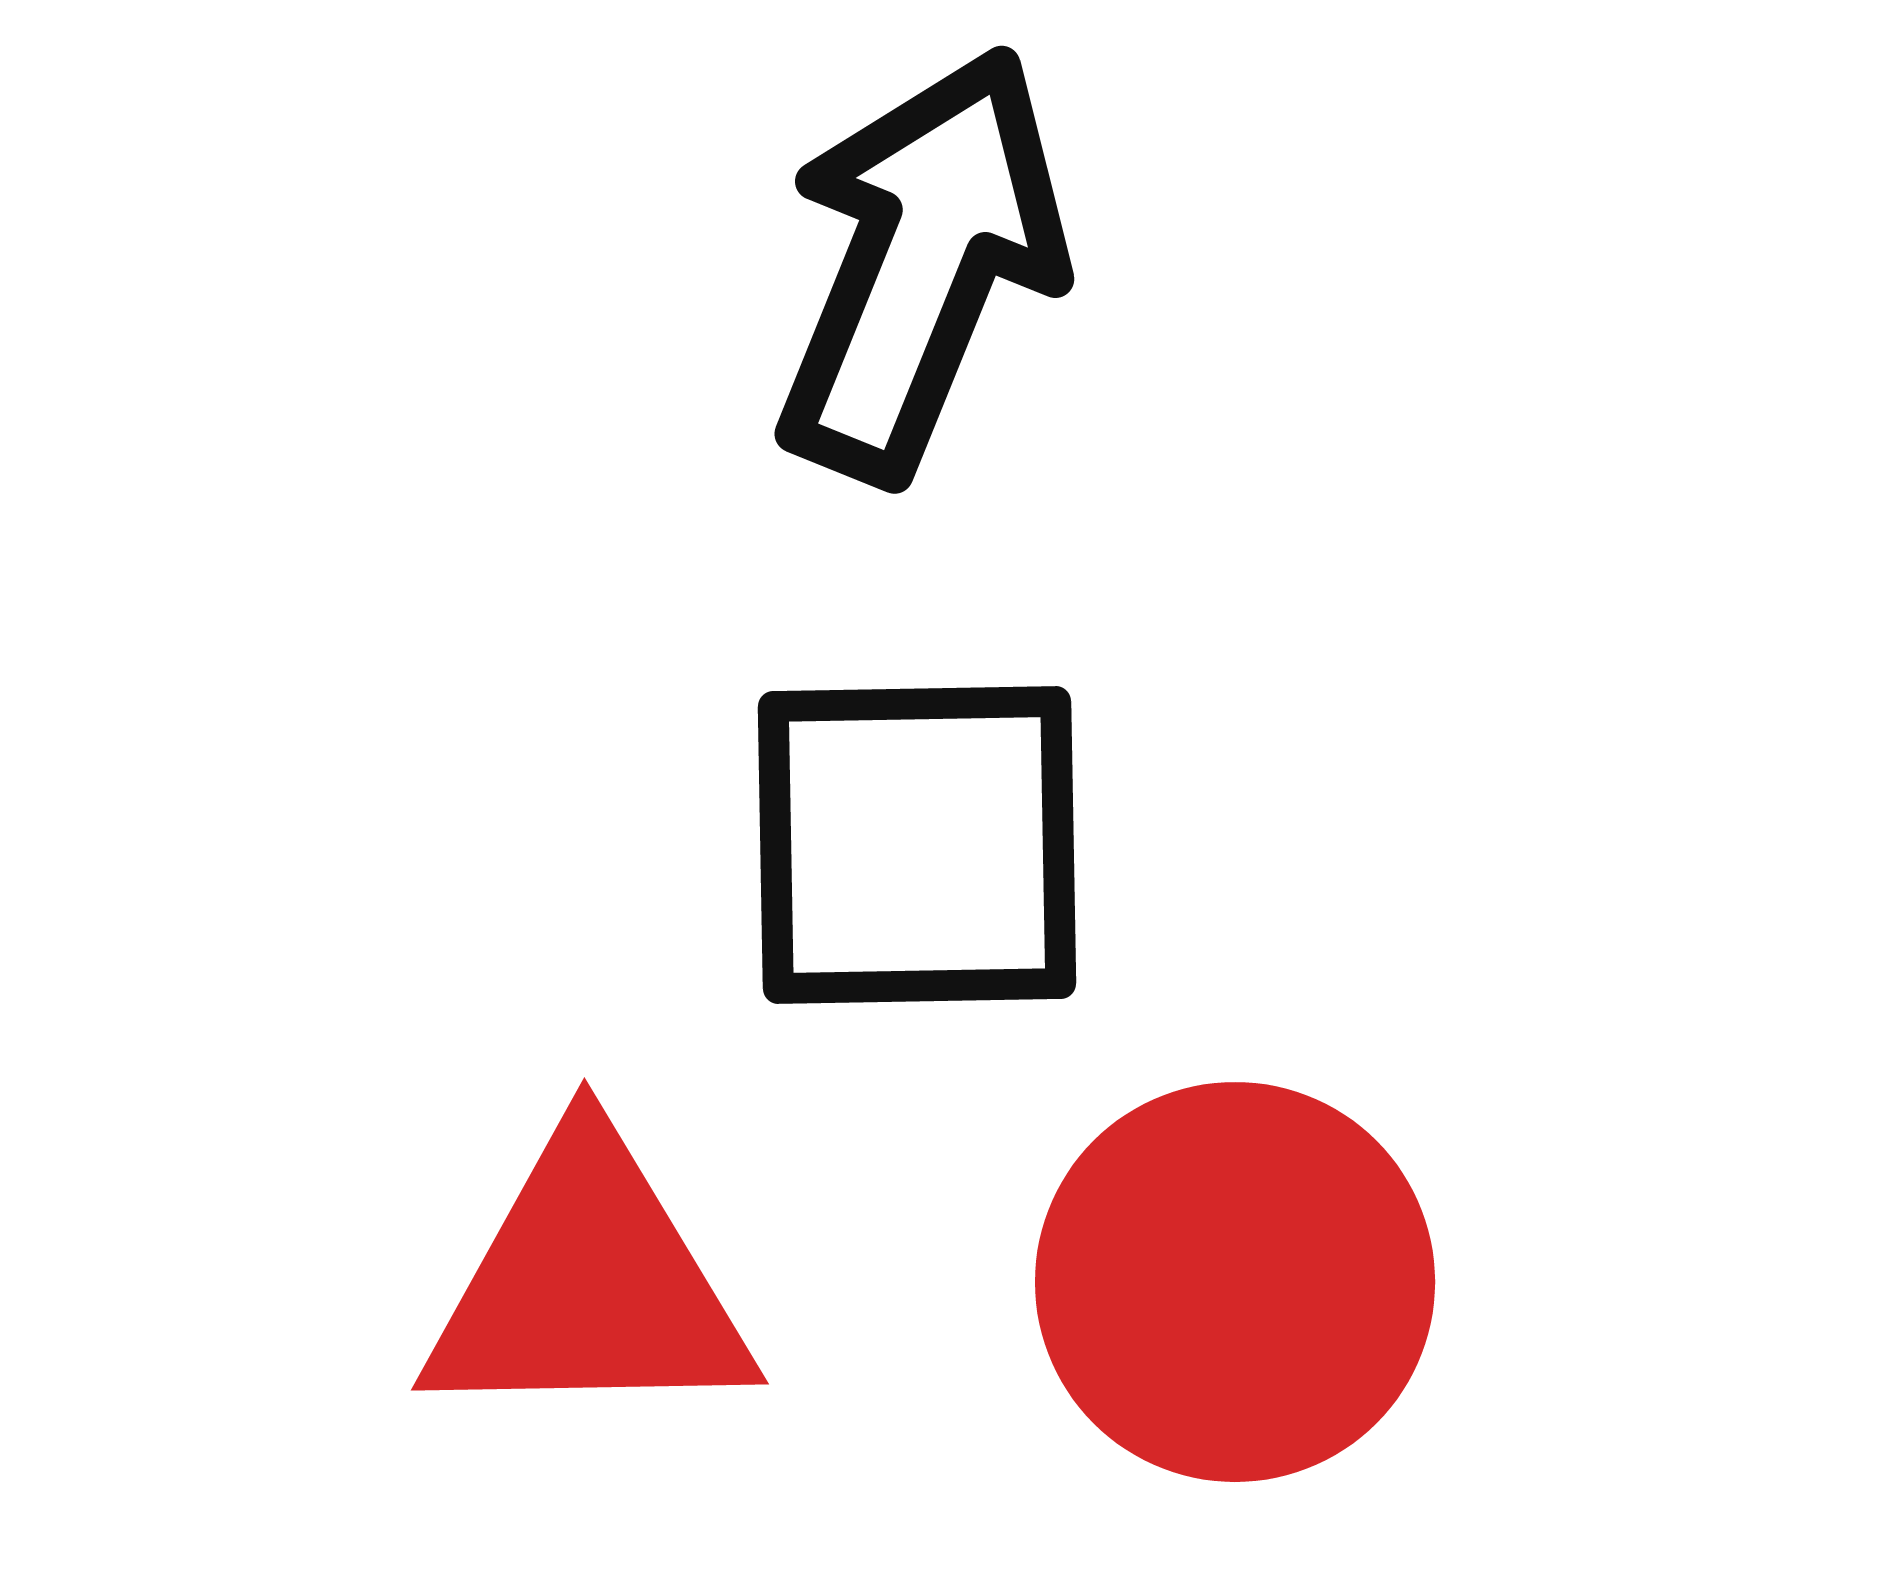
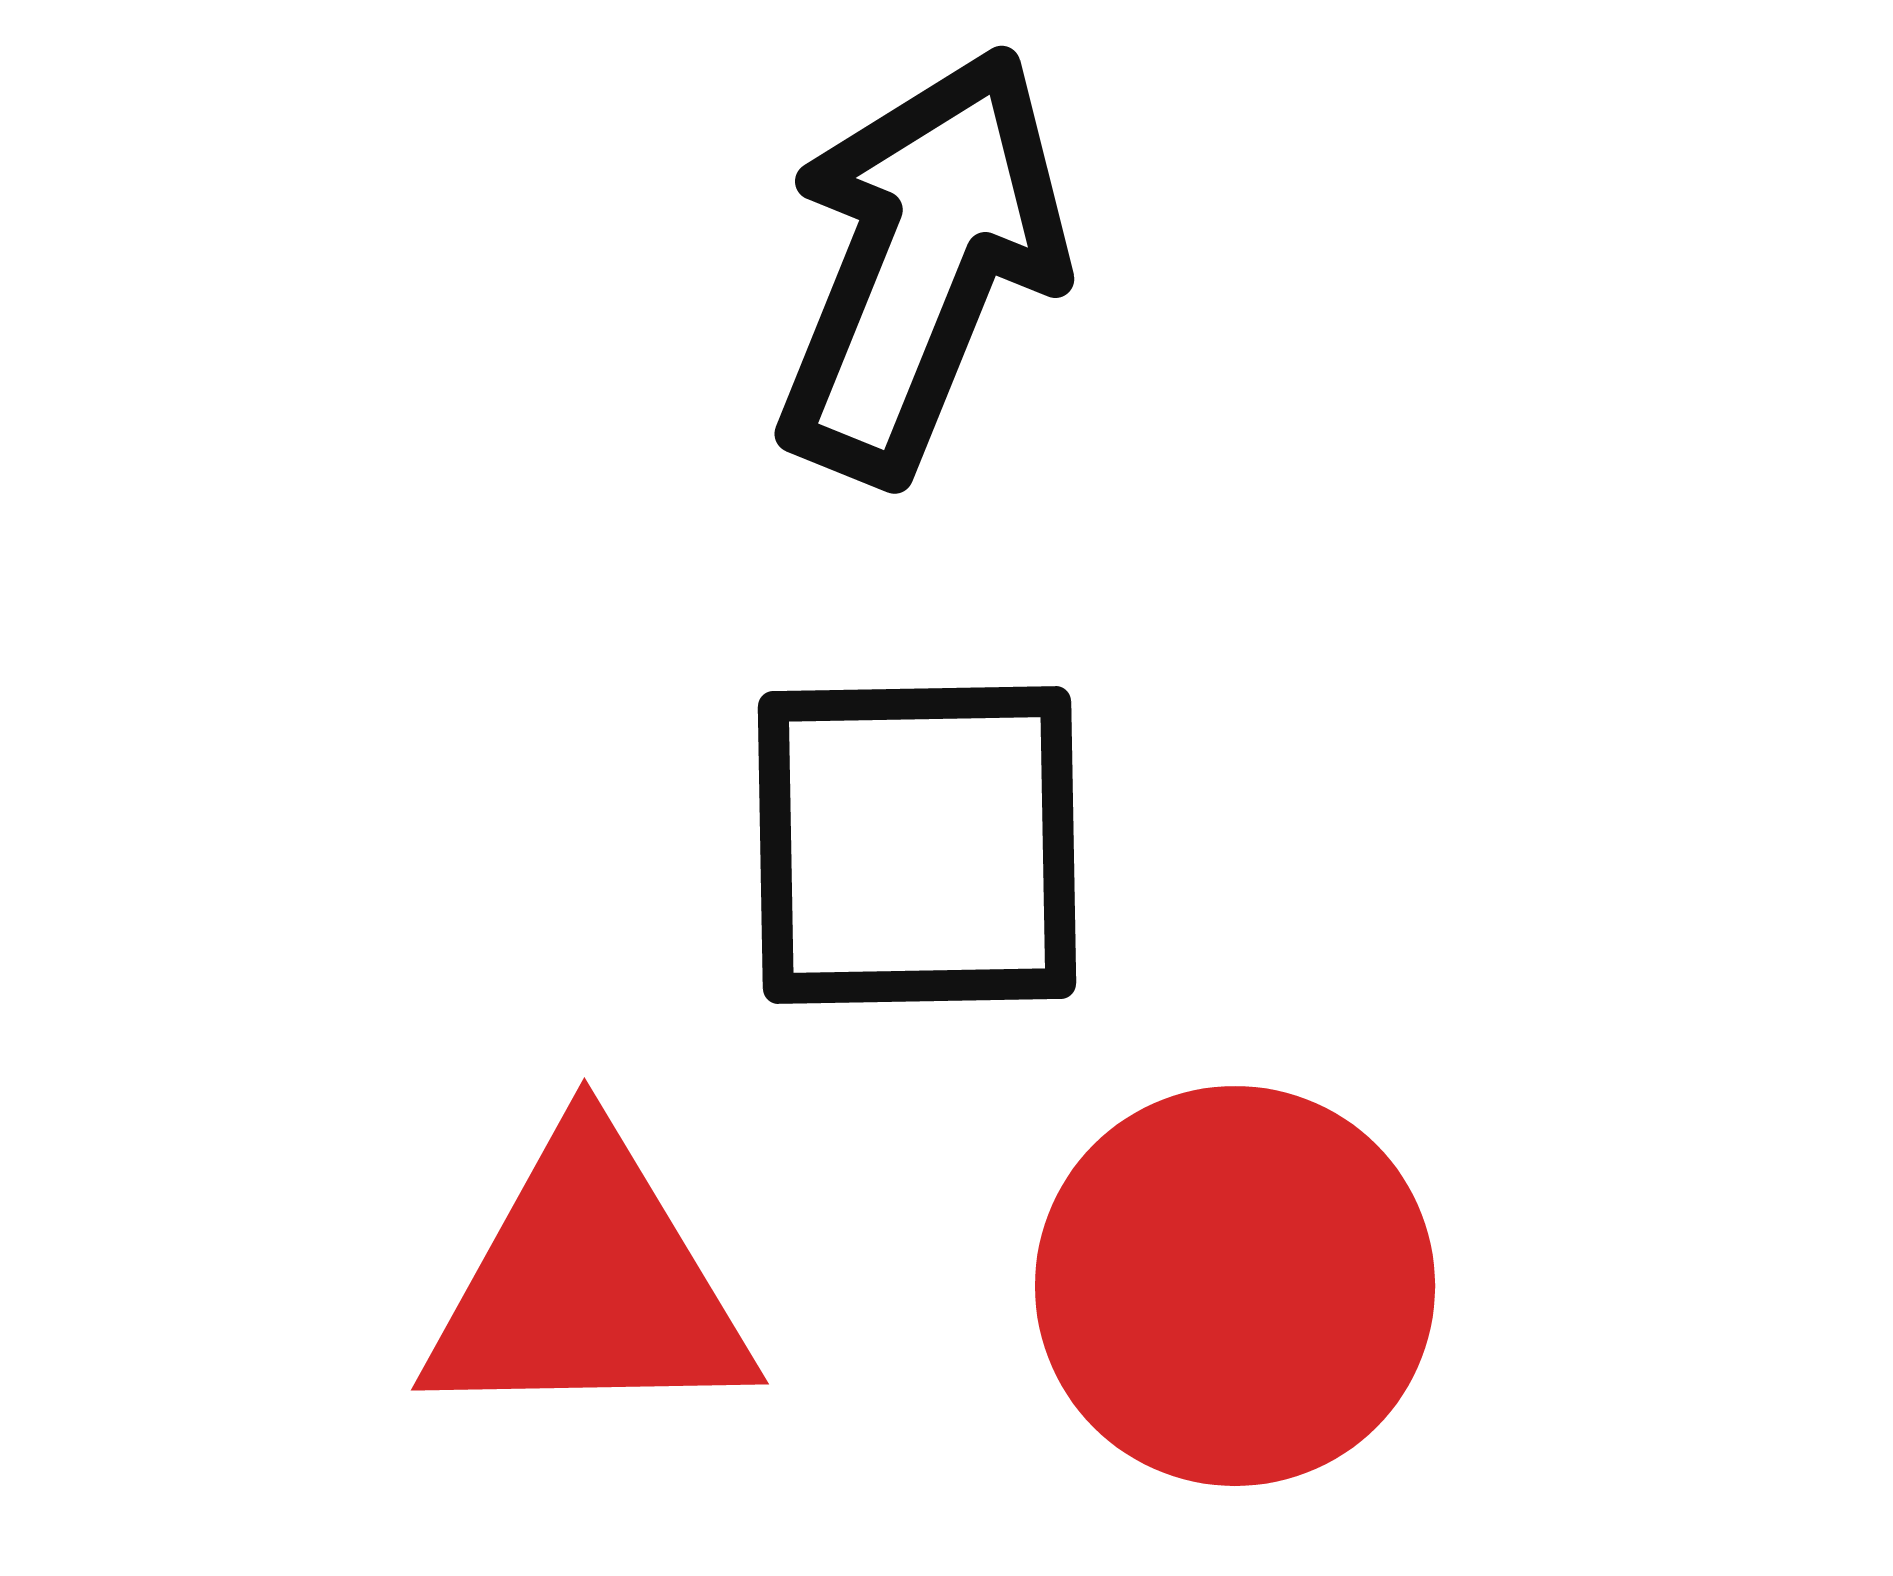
red circle: moved 4 px down
